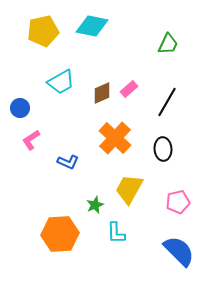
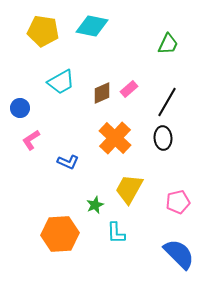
yellow pentagon: rotated 20 degrees clockwise
black ellipse: moved 11 px up
blue semicircle: moved 3 px down
